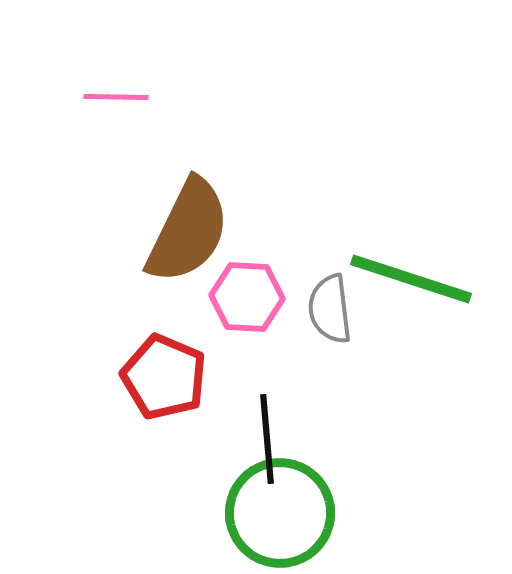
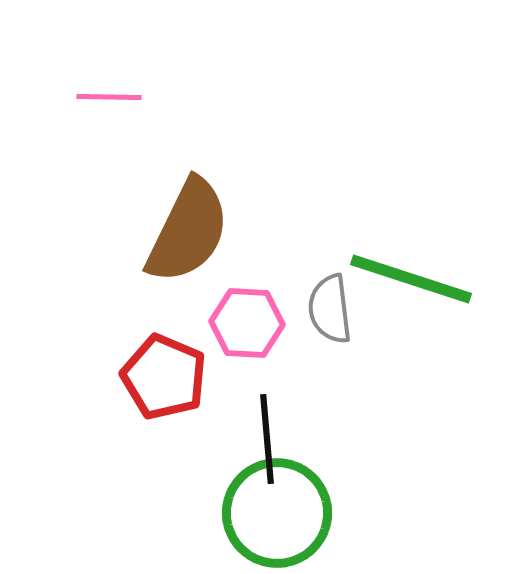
pink line: moved 7 px left
pink hexagon: moved 26 px down
green circle: moved 3 px left
